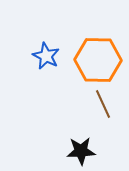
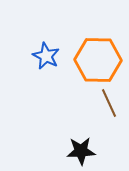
brown line: moved 6 px right, 1 px up
